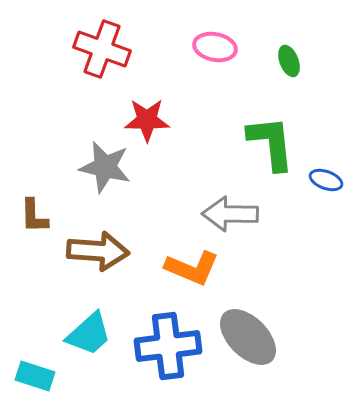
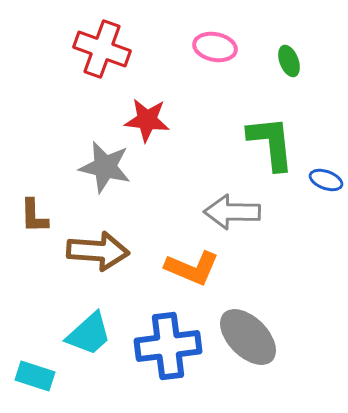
red star: rotated 6 degrees clockwise
gray arrow: moved 2 px right, 2 px up
